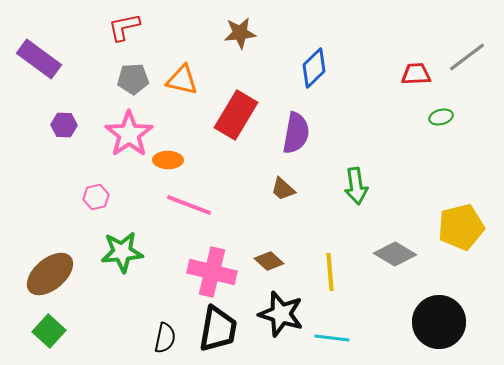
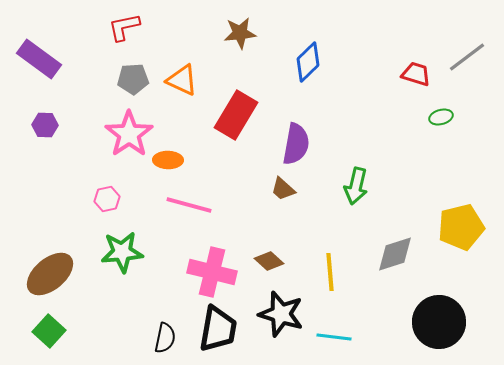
blue diamond: moved 6 px left, 6 px up
red trapezoid: rotated 20 degrees clockwise
orange triangle: rotated 12 degrees clockwise
purple hexagon: moved 19 px left
purple semicircle: moved 11 px down
green arrow: rotated 21 degrees clockwise
pink hexagon: moved 11 px right, 2 px down
pink line: rotated 6 degrees counterclockwise
gray diamond: rotated 48 degrees counterclockwise
cyan line: moved 2 px right, 1 px up
